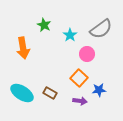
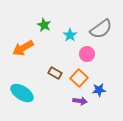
orange arrow: rotated 70 degrees clockwise
brown rectangle: moved 5 px right, 20 px up
